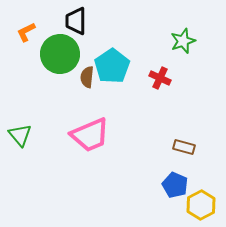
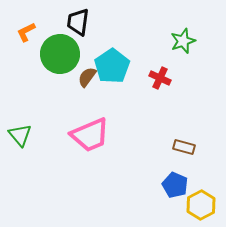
black trapezoid: moved 2 px right, 1 px down; rotated 8 degrees clockwise
brown semicircle: rotated 30 degrees clockwise
